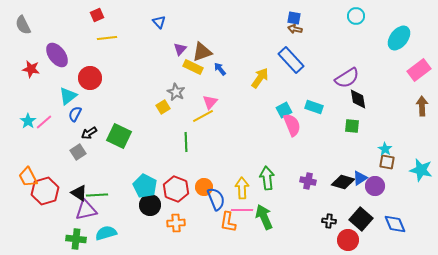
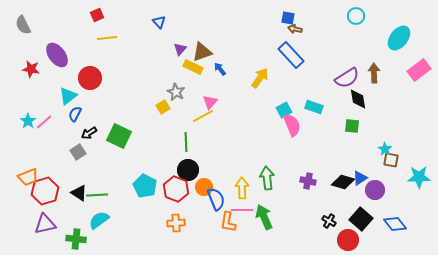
blue square at (294, 18): moved 6 px left
blue rectangle at (291, 60): moved 5 px up
brown arrow at (422, 106): moved 48 px left, 33 px up
brown square at (387, 162): moved 4 px right, 2 px up
cyan star at (421, 170): moved 2 px left, 7 px down; rotated 15 degrees counterclockwise
orange trapezoid at (28, 177): rotated 85 degrees counterclockwise
purple circle at (375, 186): moved 4 px down
black circle at (150, 205): moved 38 px right, 35 px up
purple triangle at (86, 210): moved 41 px left, 14 px down
black cross at (329, 221): rotated 24 degrees clockwise
blue diamond at (395, 224): rotated 15 degrees counterclockwise
cyan semicircle at (106, 233): moved 7 px left, 13 px up; rotated 20 degrees counterclockwise
